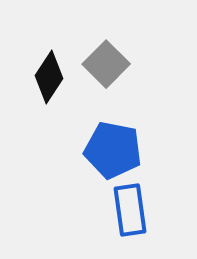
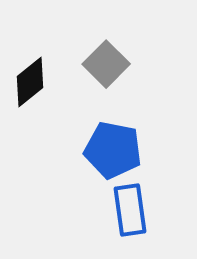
black diamond: moved 19 px left, 5 px down; rotated 18 degrees clockwise
